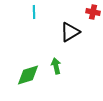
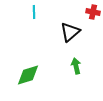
black triangle: rotated 10 degrees counterclockwise
green arrow: moved 20 px right
